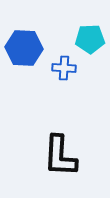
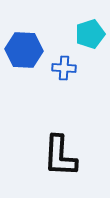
cyan pentagon: moved 5 px up; rotated 16 degrees counterclockwise
blue hexagon: moved 2 px down
